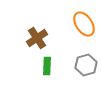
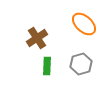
orange ellipse: rotated 15 degrees counterclockwise
gray hexagon: moved 5 px left, 1 px up
